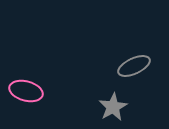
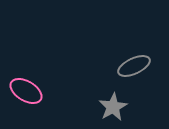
pink ellipse: rotated 16 degrees clockwise
